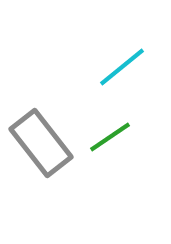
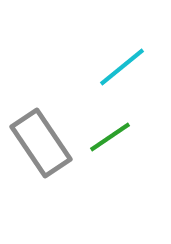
gray rectangle: rotated 4 degrees clockwise
